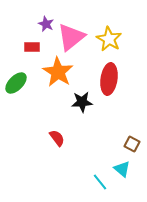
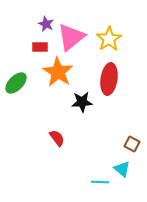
yellow star: rotated 10 degrees clockwise
red rectangle: moved 8 px right
cyan line: rotated 48 degrees counterclockwise
